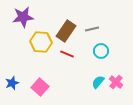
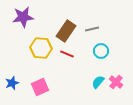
yellow hexagon: moved 6 px down
pink square: rotated 24 degrees clockwise
